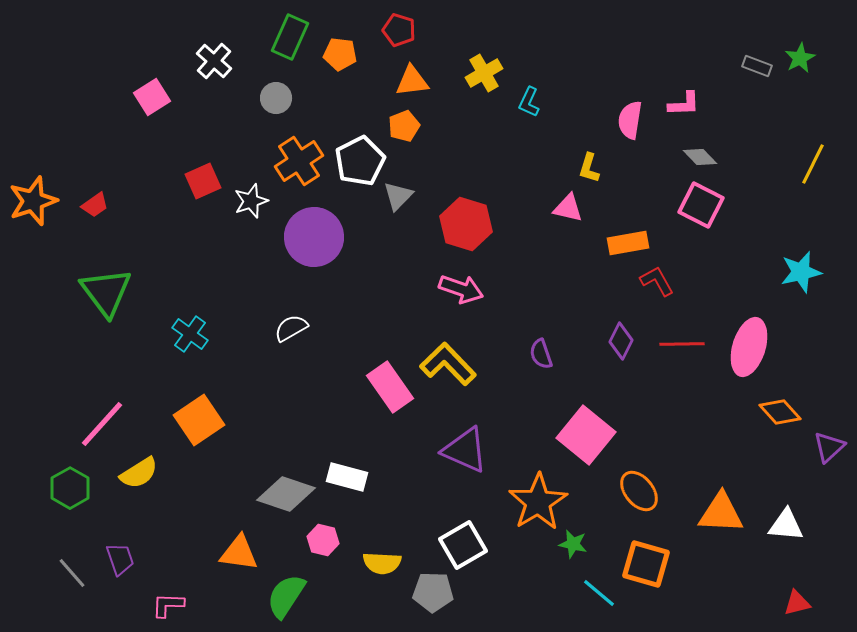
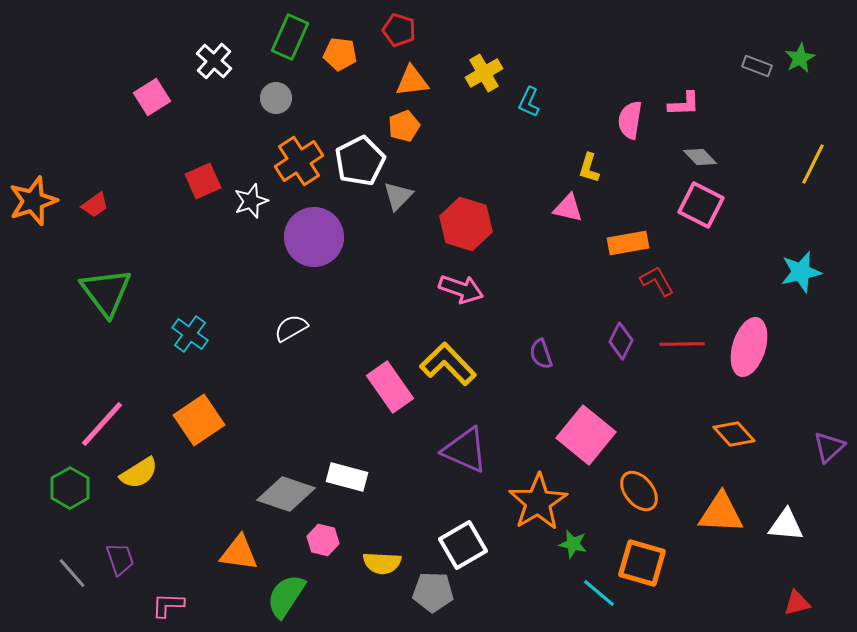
orange diamond at (780, 412): moved 46 px left, 22 px down
orange square at (646, 564): moved 4 px left, 1 px up
